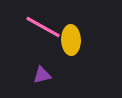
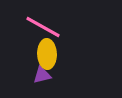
yellow ellipse: moved 24 px left, 14 px down
